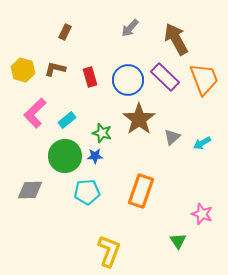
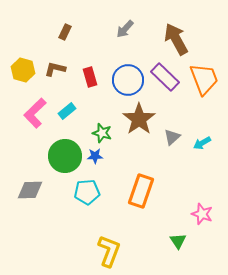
gray arrow: moved 5 px left, 1 px down
cyan rectangle: moved 9 px up
